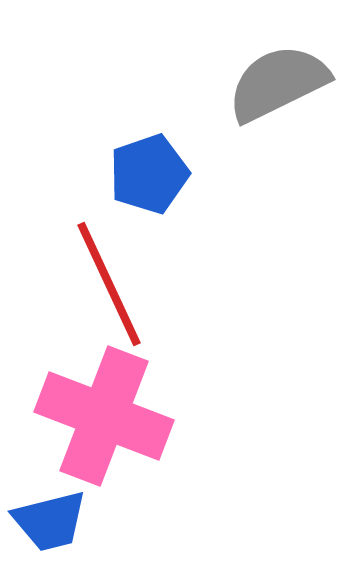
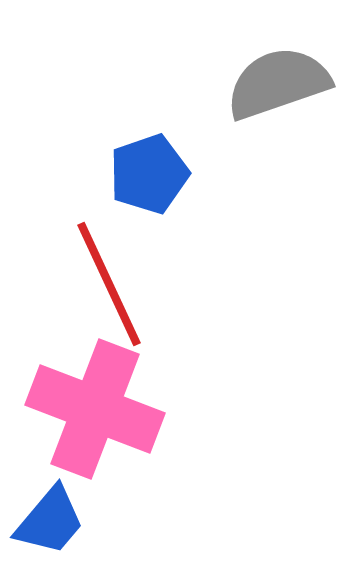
gray semicircle: rotated 7 degrees clockwise
pink cross: moved 9 px left, 7 px up
blue trapezoid: rotated 36 degrees counterclockwise
